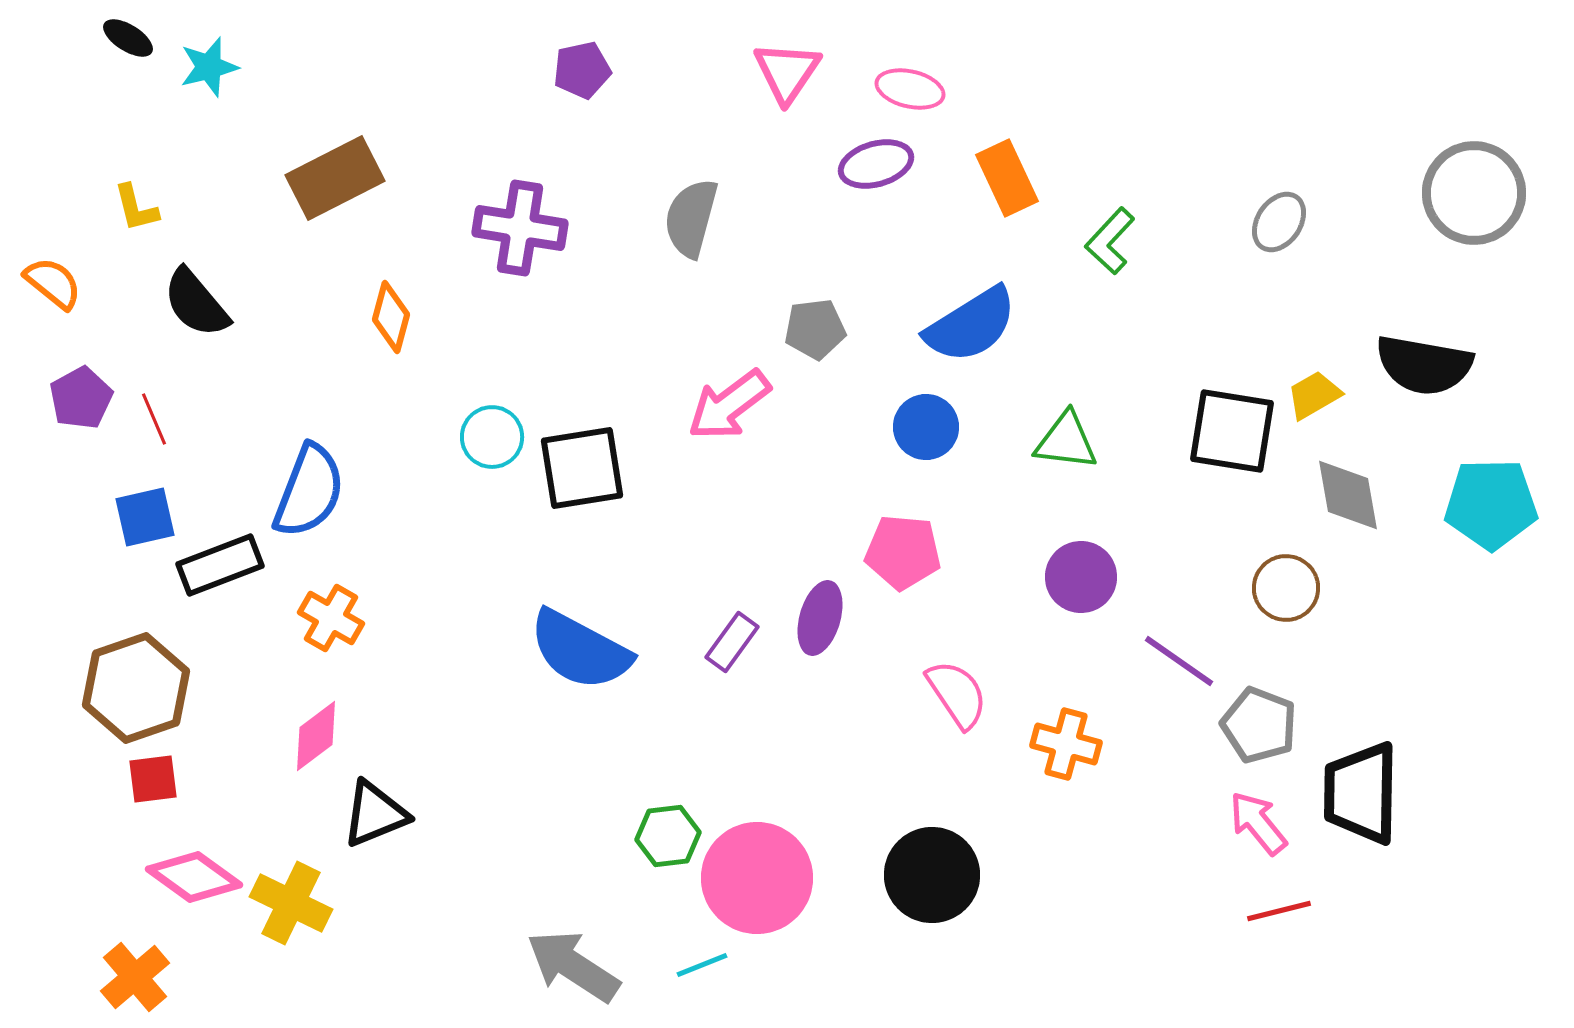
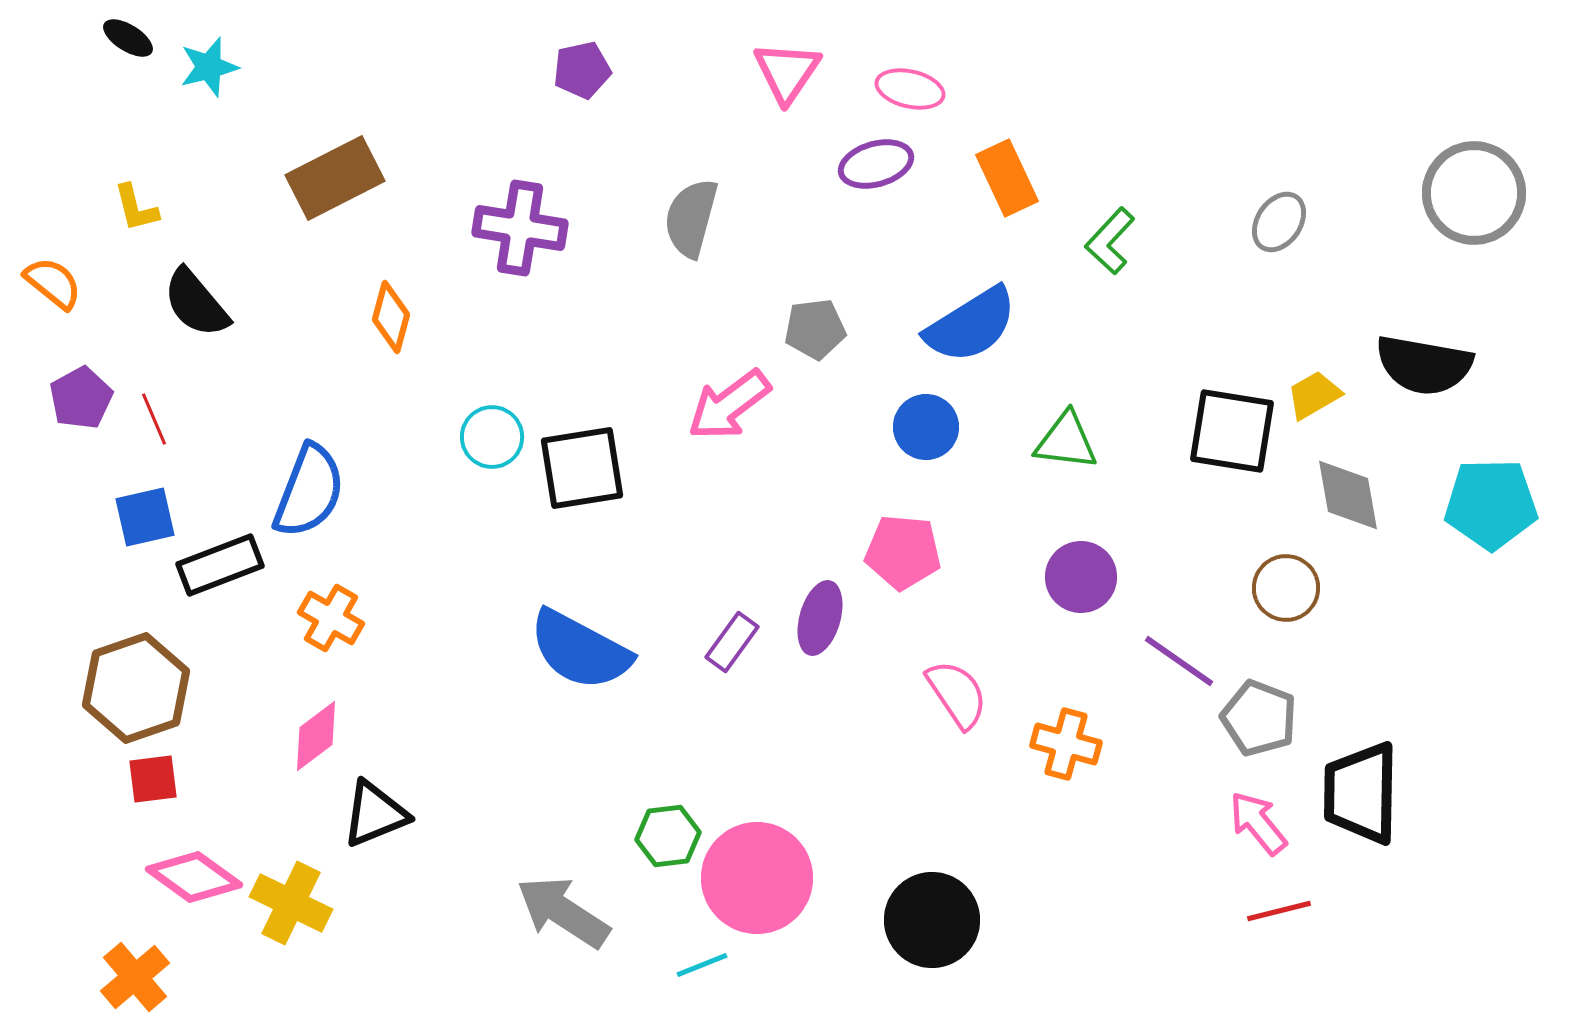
gray pentagon at (1259, 725): moved 7 px up
black circle at (932, 875): moved 45 px down
gray arrow at (573, 966): moved 10 px left, 54 px up
